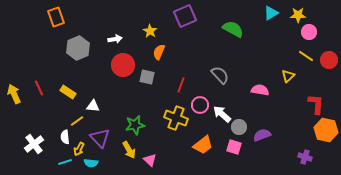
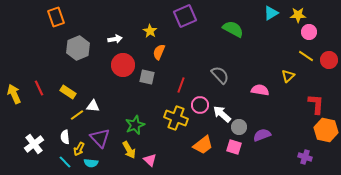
yellow line at (77, 121): moved 6 px up
green star at (135, 125): rotated 12 degrees counterclockwise
cyan line at (65, 162): rotated 64 degrees clockwise
